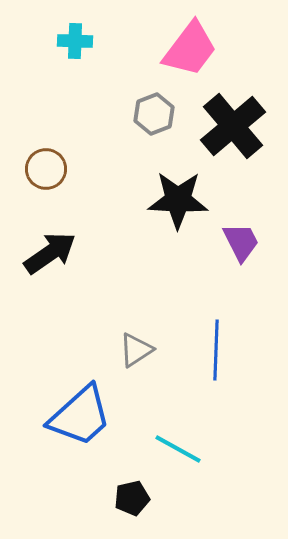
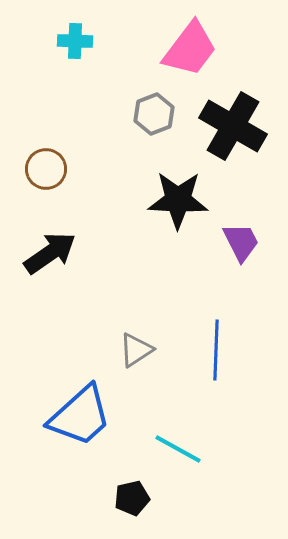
black cross: rotated 20 degrees counterclockwise
